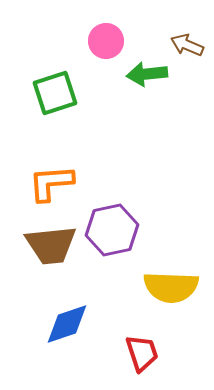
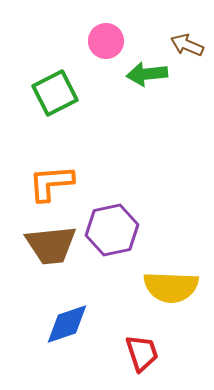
green square: rotated 9 degrees counterclockwise
